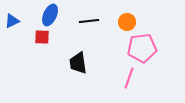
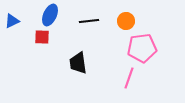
orange circle: moved 1 px left, 1 px up
